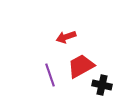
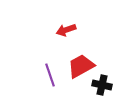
red arrow: moved 7 px up
